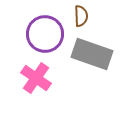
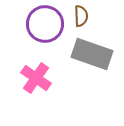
purple circle: moved 10 px up
